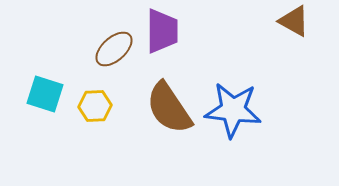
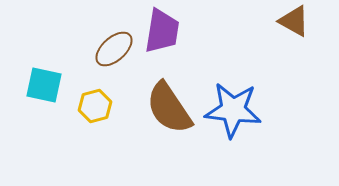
purple trapezoid: rotated 9 degrees clockwise
cyan square: moved 1 px left, 9 px up; rotated 6 degrees counterclockwise
yellow hexagon: rotated 12 degrees counterclockwise
